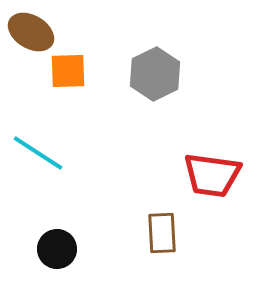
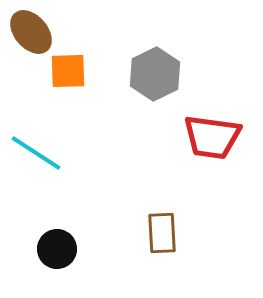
brown ellipse: rotated 18 degrees clockwise
cyan line: moved 2 px left
red trapezoid: moved 38 px up
